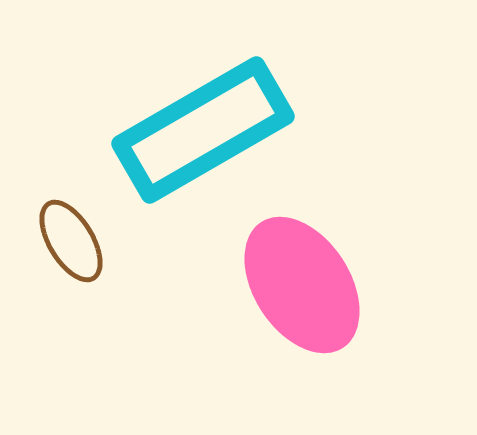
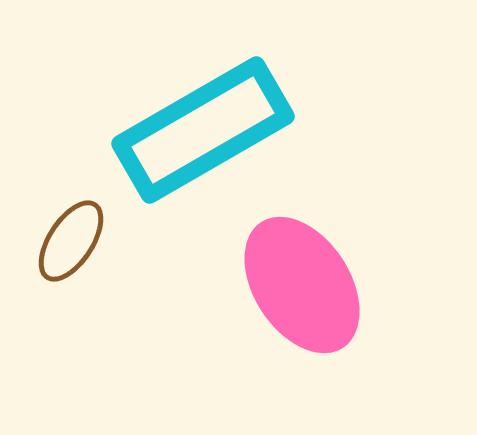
brown ellipse: rotated 64 degrees clockwise
